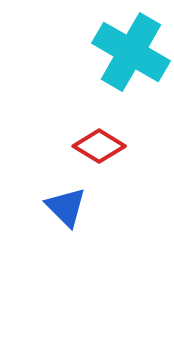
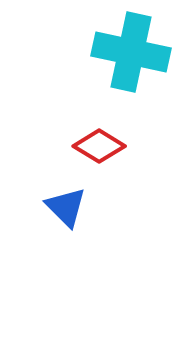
cyan cross: rotated 18 degrees counterclockwise
